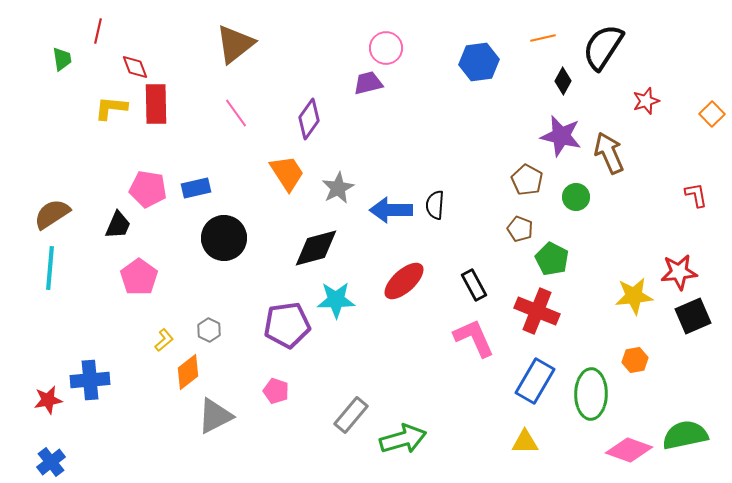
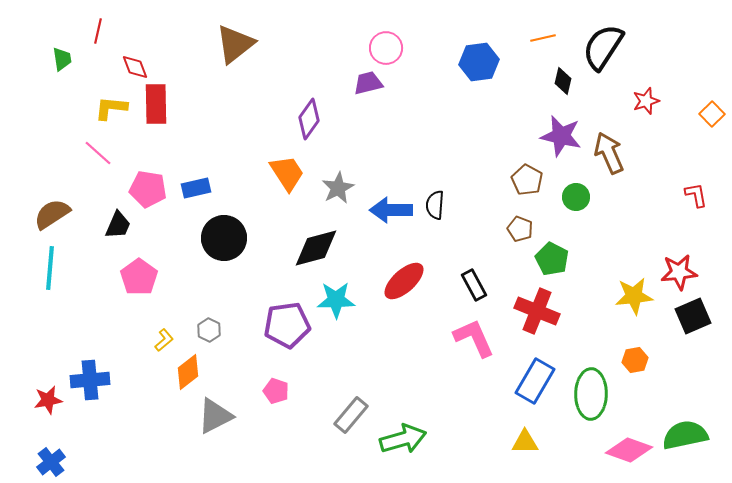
black diamond at (563, 81): rotated 16 degrees counterclockwise
pink line at (236, 113): moved 138 px left, 40 px down; rotated 12 degrees counterclockwise
